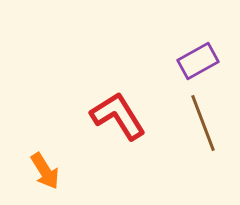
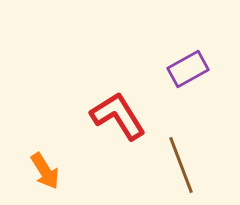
purple rectangle: moved 10 px left, 8 px down
brown line: moved 22 px left, 42 px down
